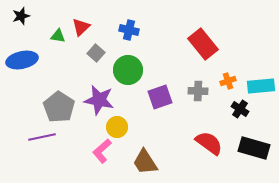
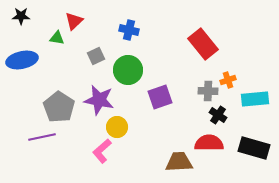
black star: rotated 18 degrees clockwise
red triangle: moved 7 px left, 6 px up
green triangle: moved 1 px left, 2 px down
gray square: moved 3 px down; rotated 24 degrees clockwise
orange cross: moved 1 px up
cyan rectangle: moved 6 px left, 13 px down
gray cross: moved 10 px right
black cross: moved 22 px left, 6 px down
red semicircle: rotated 36 degrees counterclockwise
brown trapezoid: moved 34 px right; rotated 120 degrees clockwise
